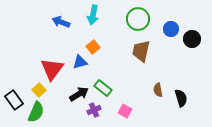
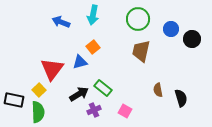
black rectangle: rotated 42 degrees counterclockwise
green semicircle: moved 2 px right; rotated 25 degrees counterclockwise
